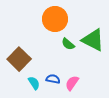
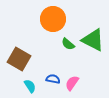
orange circle: moved 2 px left
brown square: rotated 15 degrees counterclockwise
cyan semicircle: moved 4 px left, 3 px down
